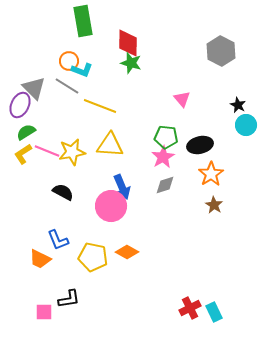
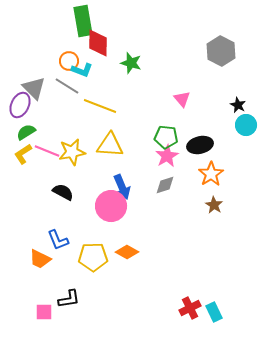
red diamond: moved 30 px left
pink star: moved 4 px right, 1 px up
yellow pentagon: rotated 12 degrees counterclockwise
